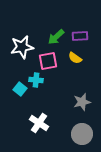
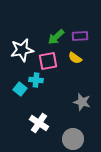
white star: moved 3 px down
gray star: rotated 30 degrees clockwise
gray circle: moved 9 px left, 5 px down
